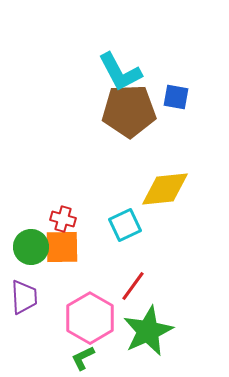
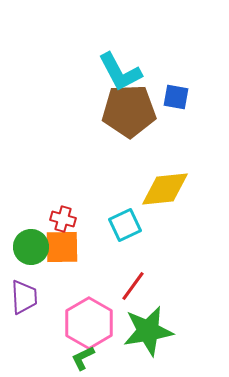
pink hexagon: moved 1 px left, 5 px down
green star: rotated 15 degrees clockwise
